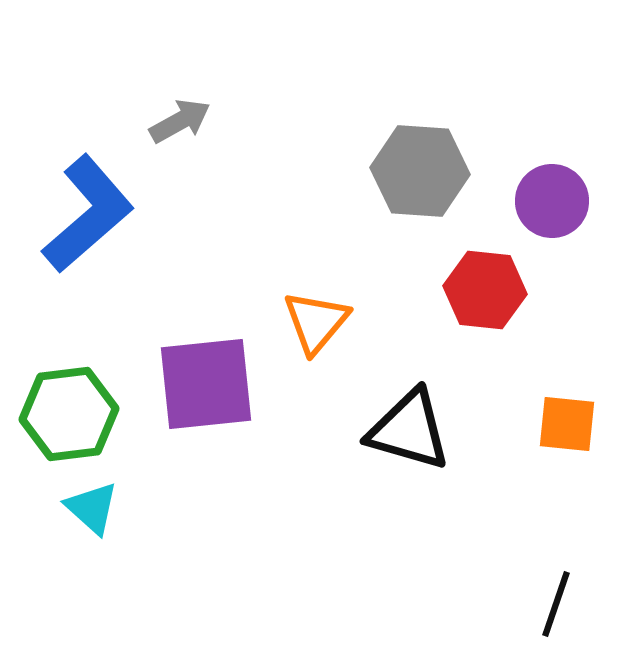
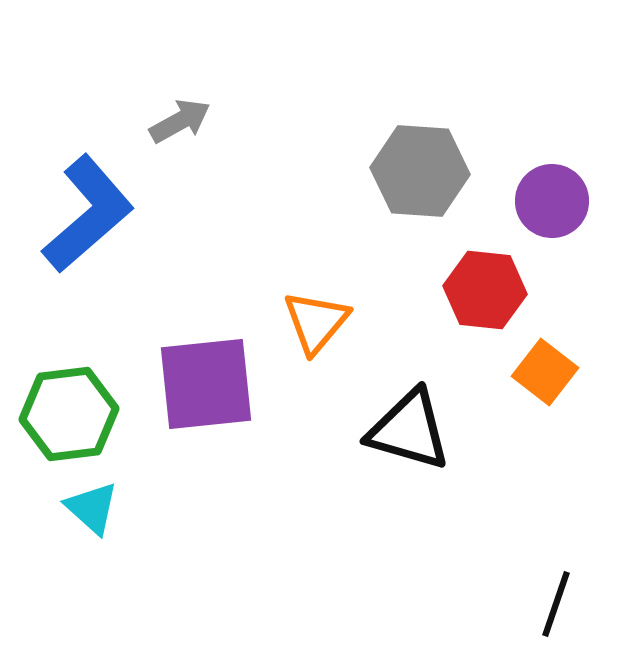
orange square: moved 22 px left, 52 px up; rotated 32 degrees clockwise
